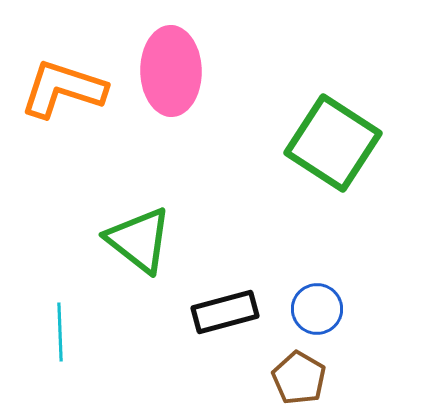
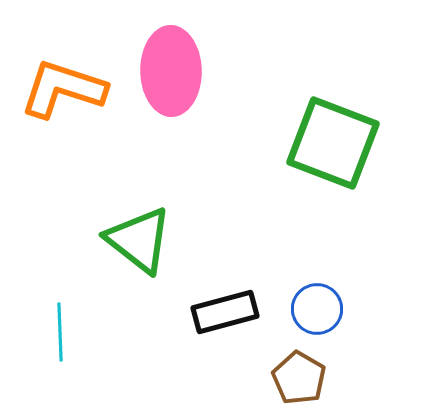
green square: rotated 12 degrees counterclockwise
